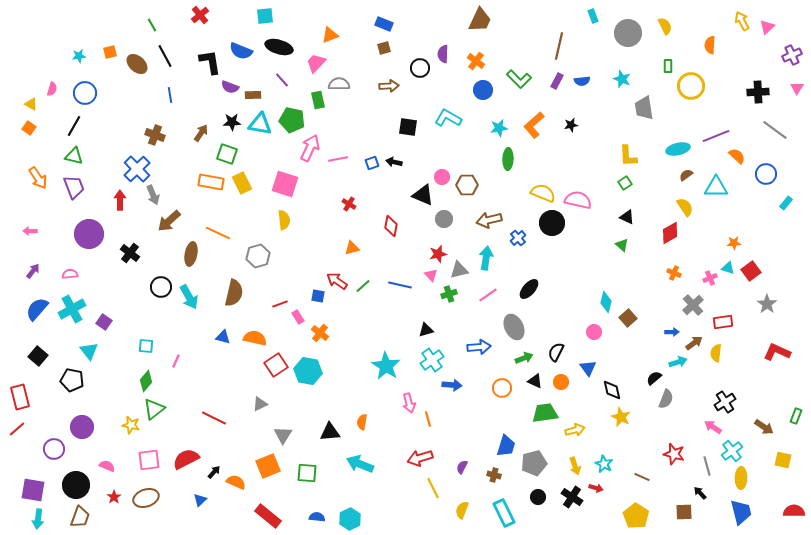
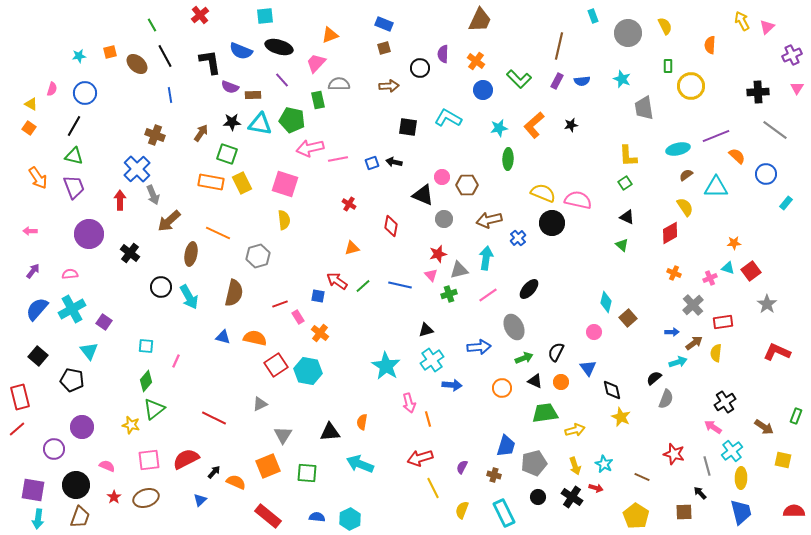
pink arrow at (310, 148): rotated 128 degrees counterclockwise
